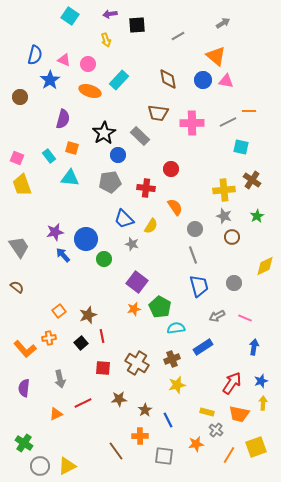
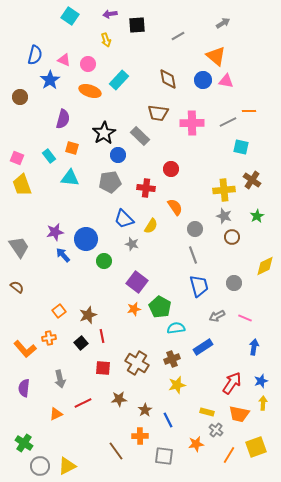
green circle at (104, 259): moved 2 px down
